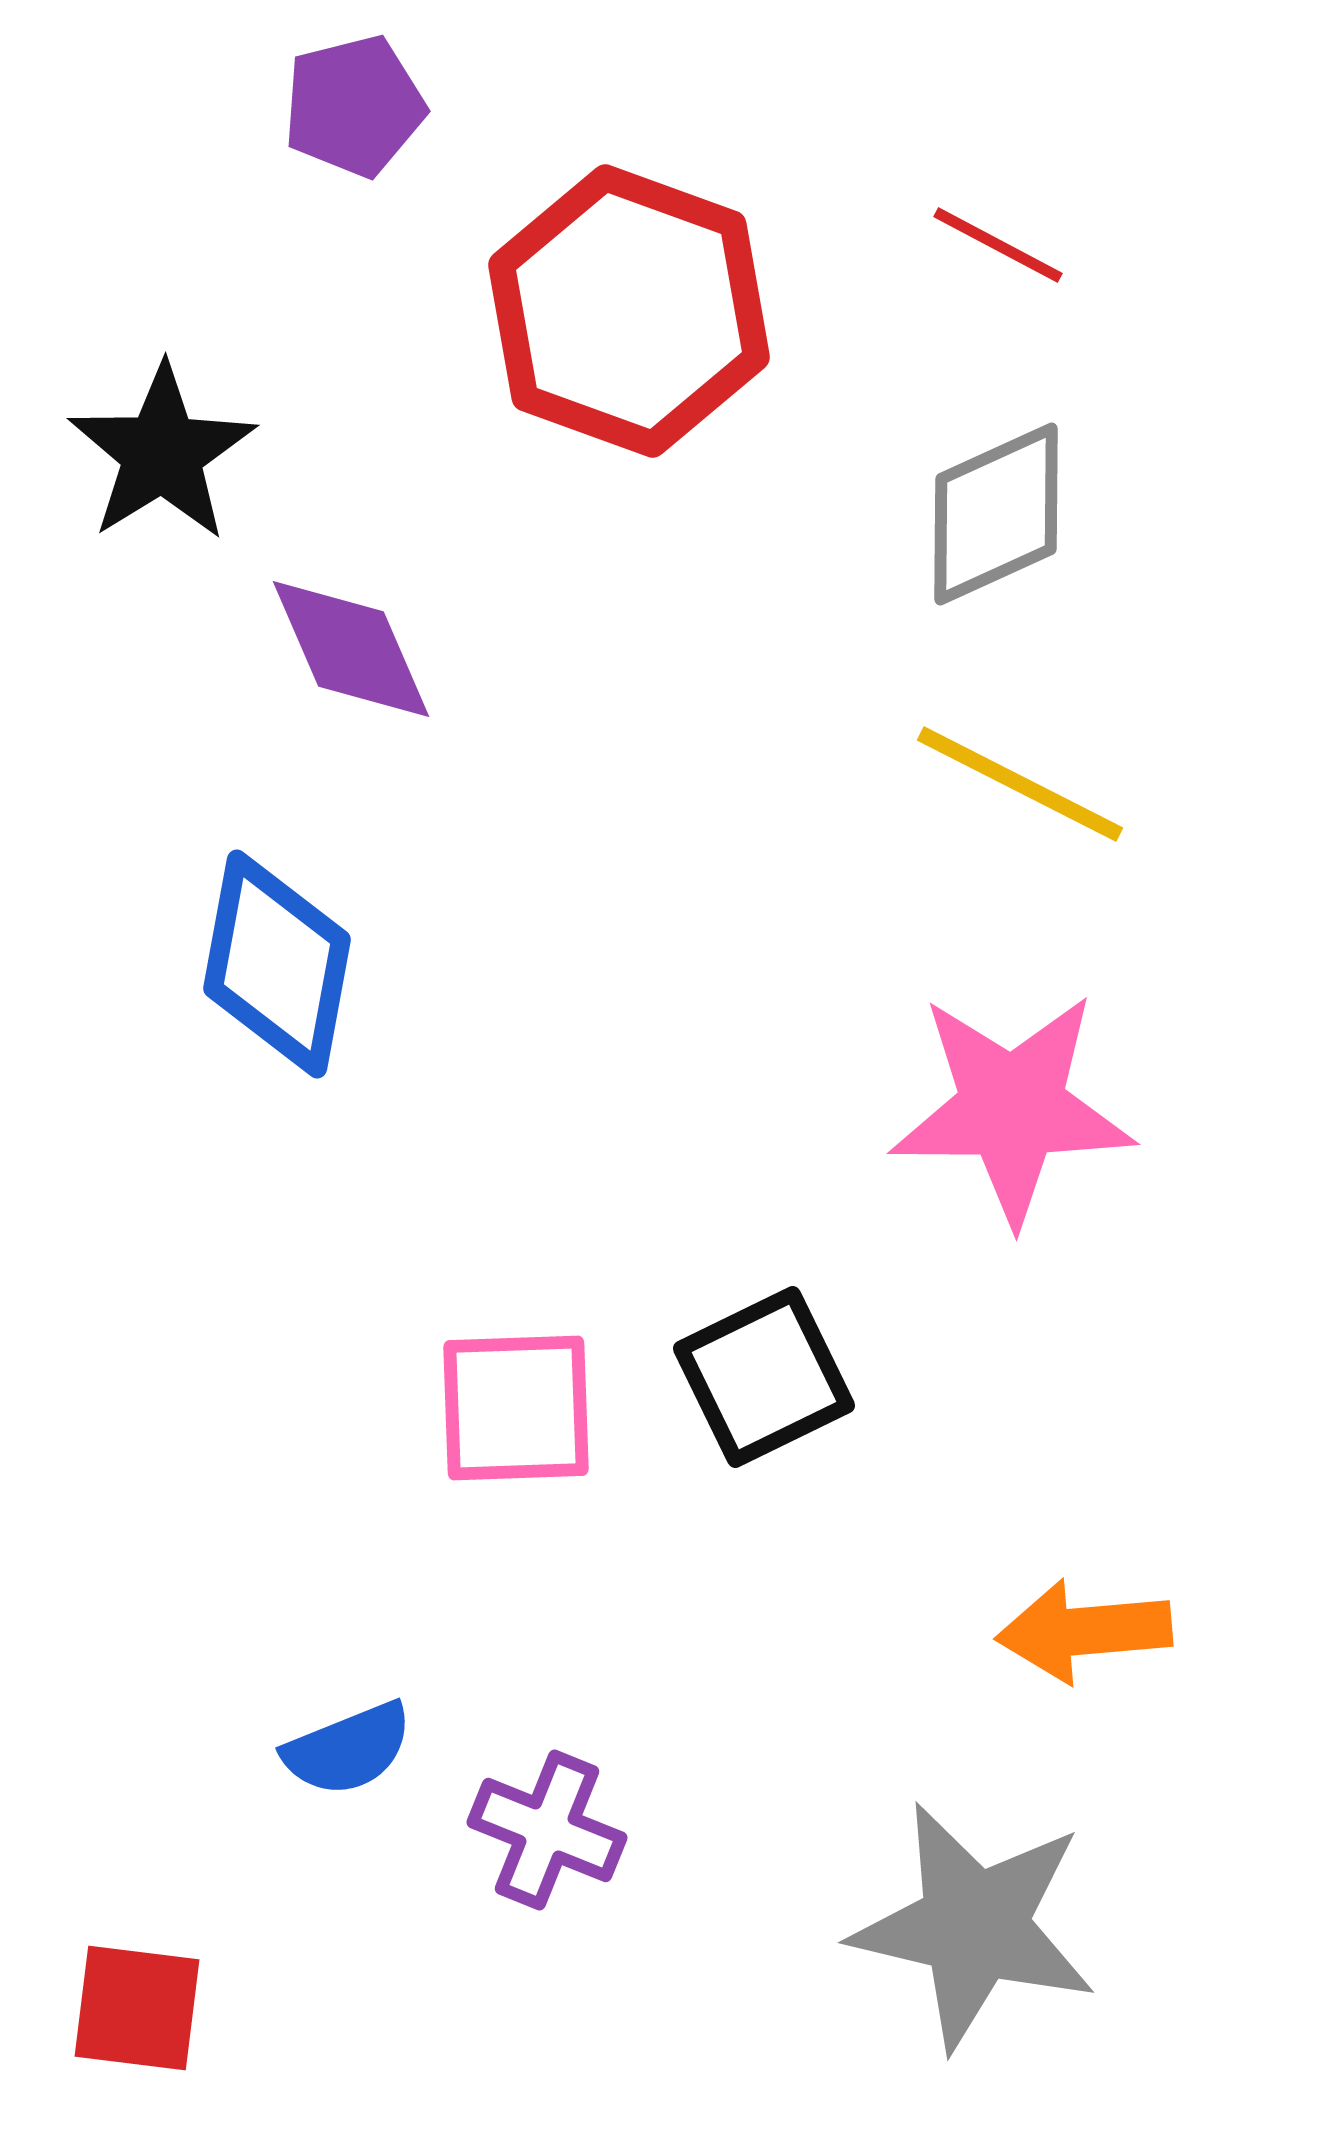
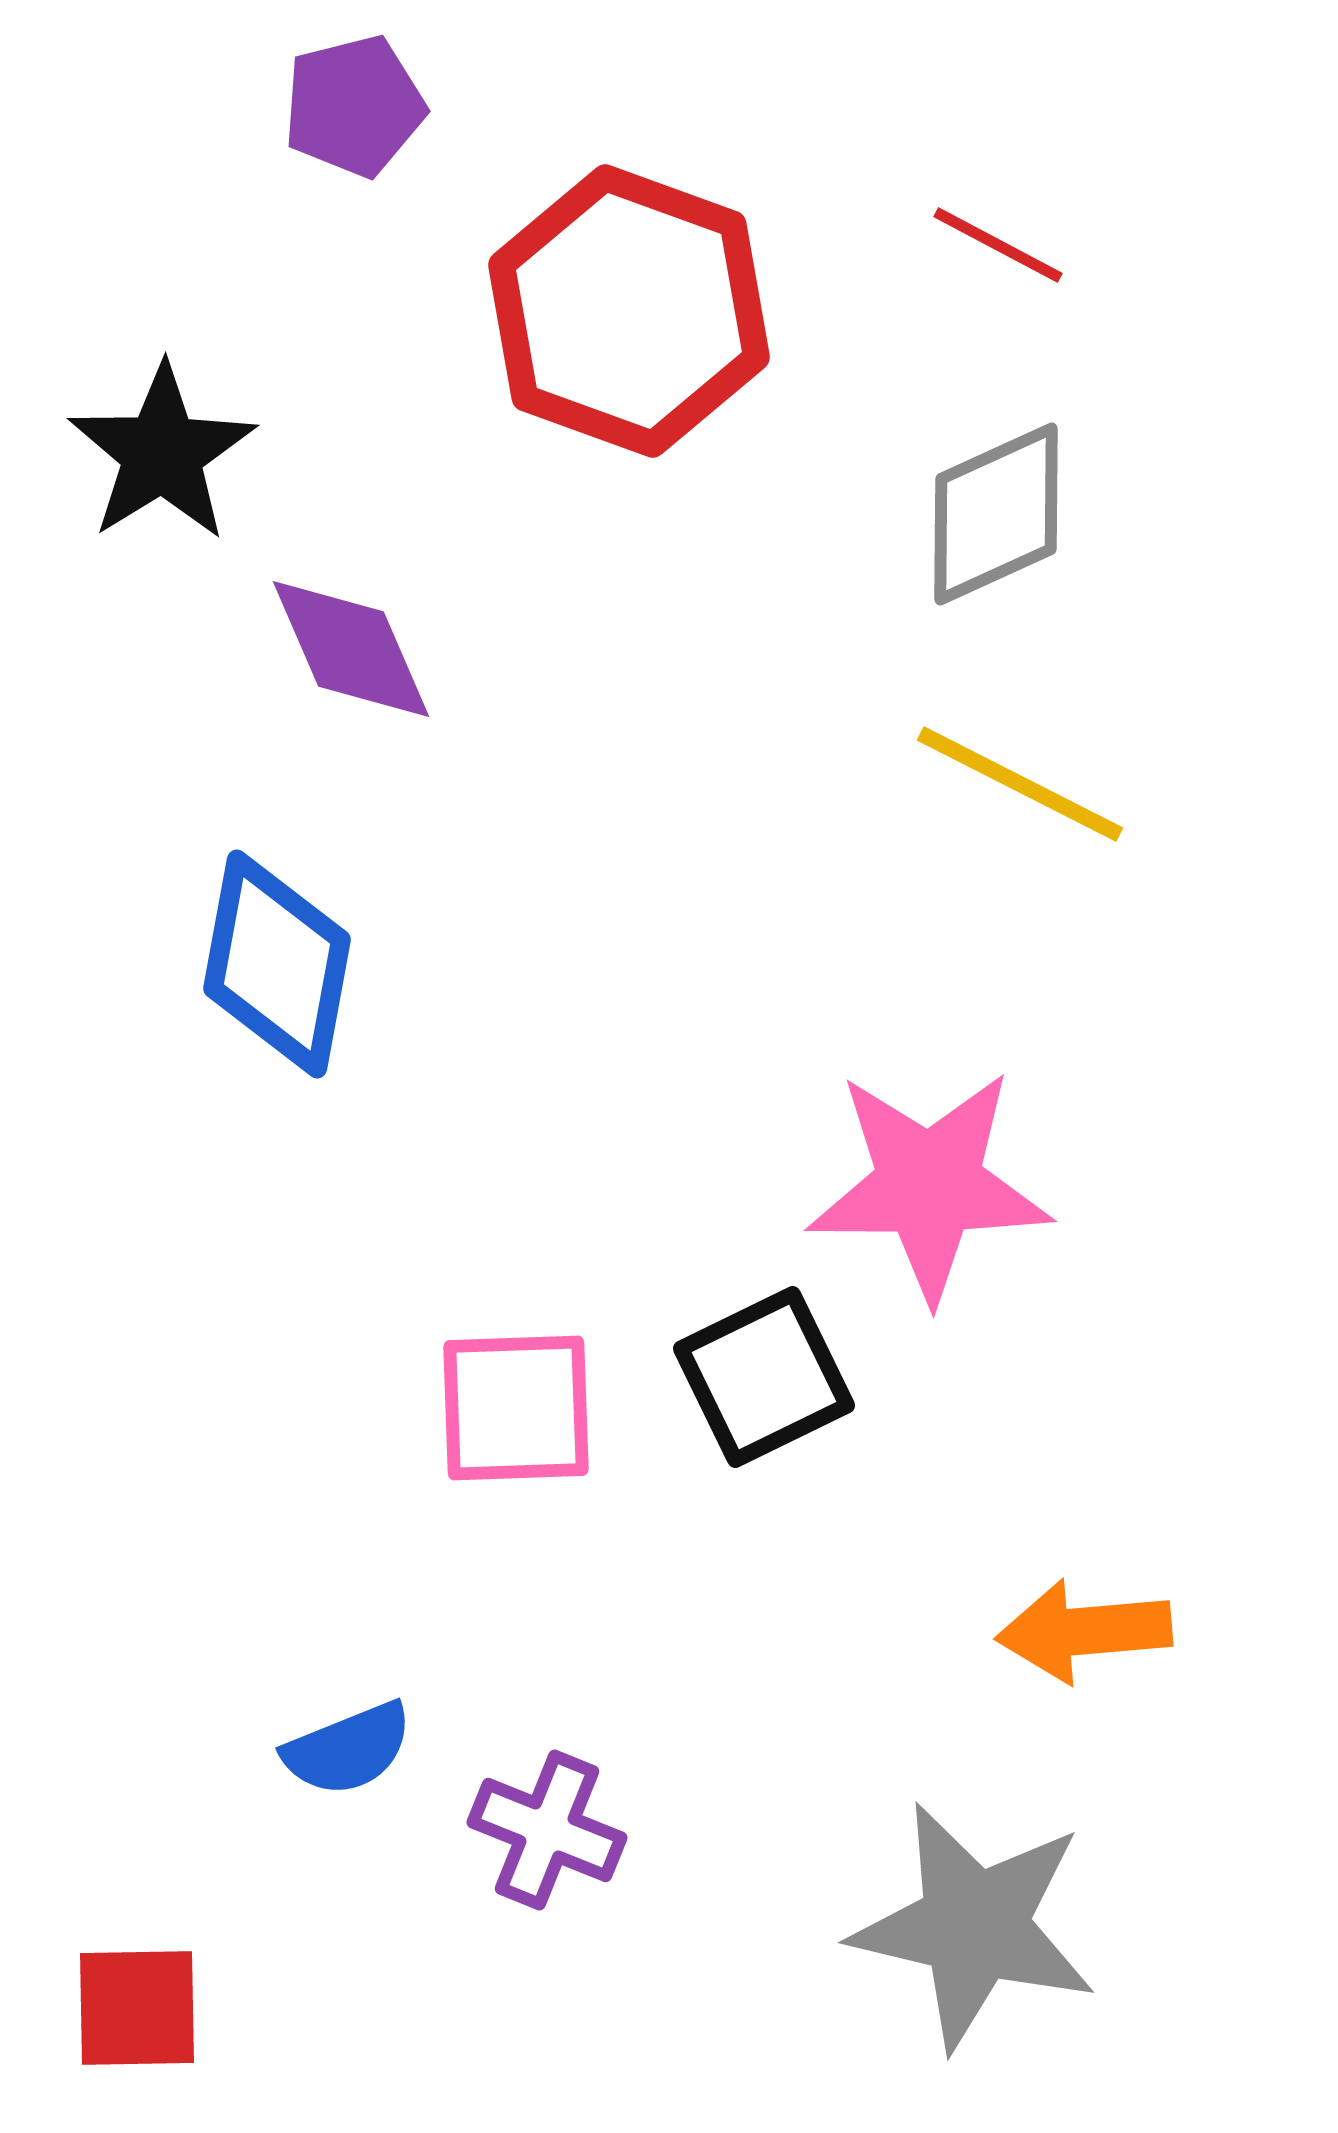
pink star: moved 83 px left, 77 px down
red square: rotated 8 degrees counterclockwise
